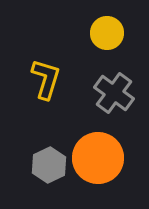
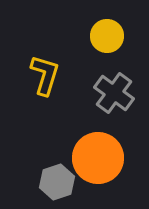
yellow circle: moved 3 px down
yellow L-shape: moved 1 px left, 4 px up
gray hexagon: moved 8 px right, 17 px down; rotated 8 degrees clockwise
